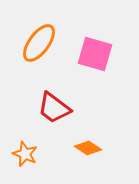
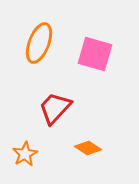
orange ellipse: rotated 15 degrees counterclockwise
red trapezoid: moved 1 px right; rotated 96 degrees clockwise
orange star: rotated 20 degrees clockwise
